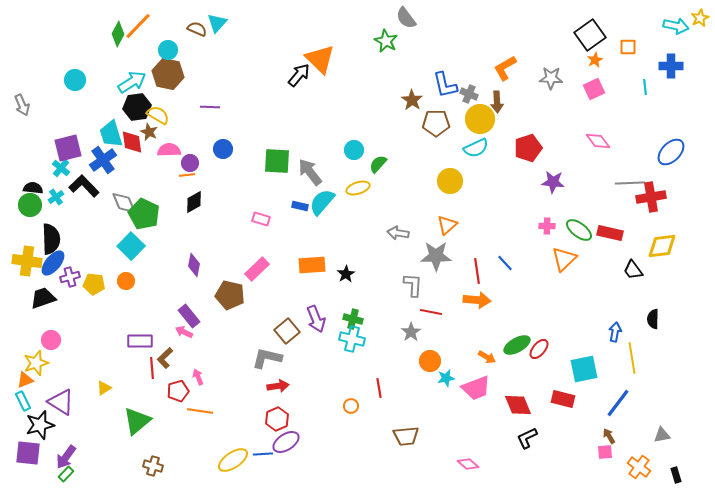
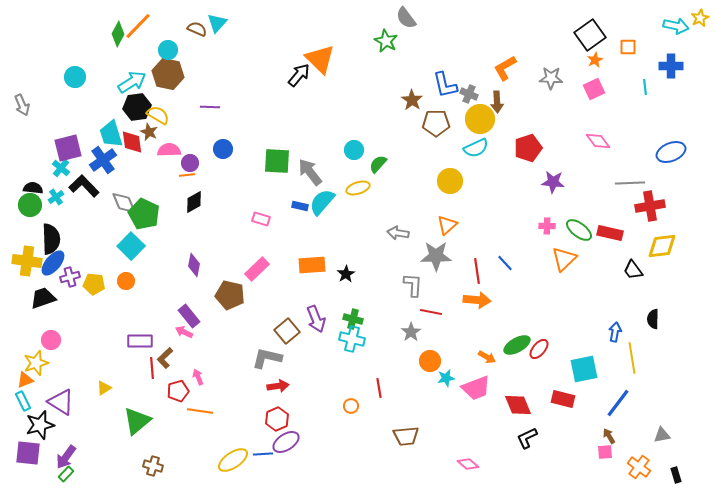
cyan circle at (75, 80): moved 3 px up
blue ellipse at (671, 152): rotated 24 degrees clockwise
red cross at (651, 197): moved 1 px left, 9 px down
